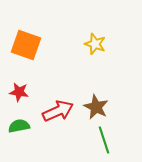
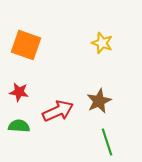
yellow star: moved 7 px right, 1 px up
brown star: moved 3 px right, 6 px up; rotated 20 degrees clockwise
green semicircle: rotated 15 degrees clockwise
green line: moved 3 px right, 2 px down
